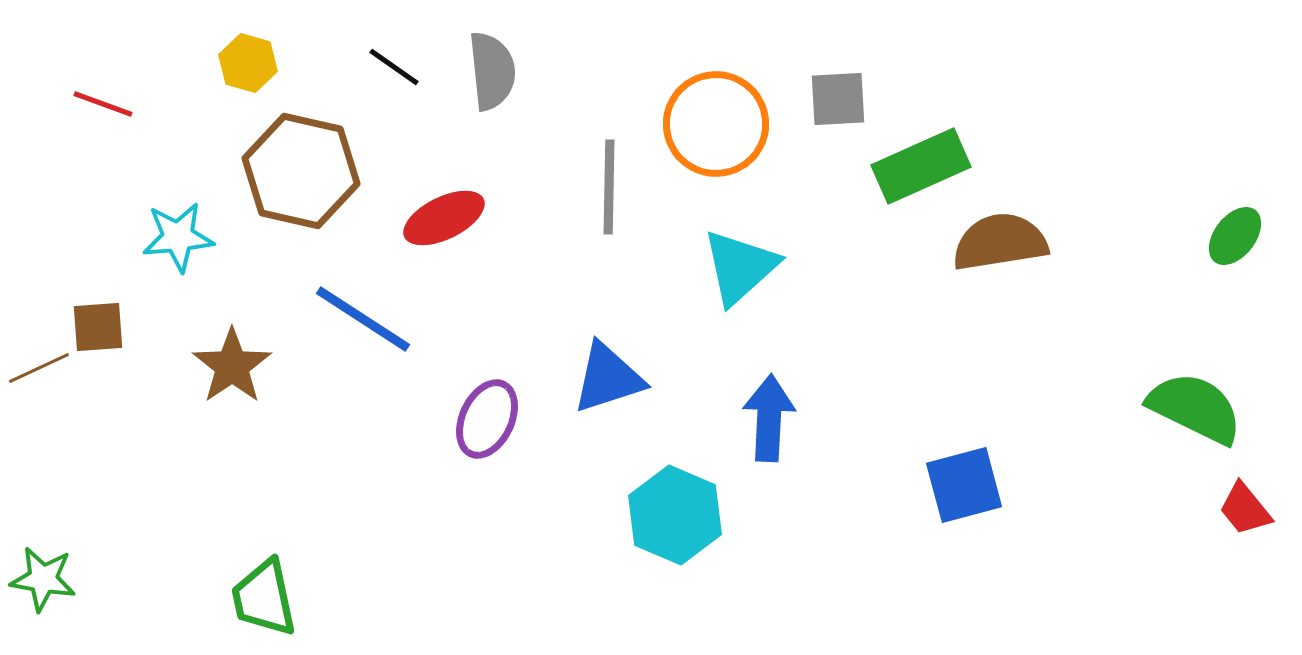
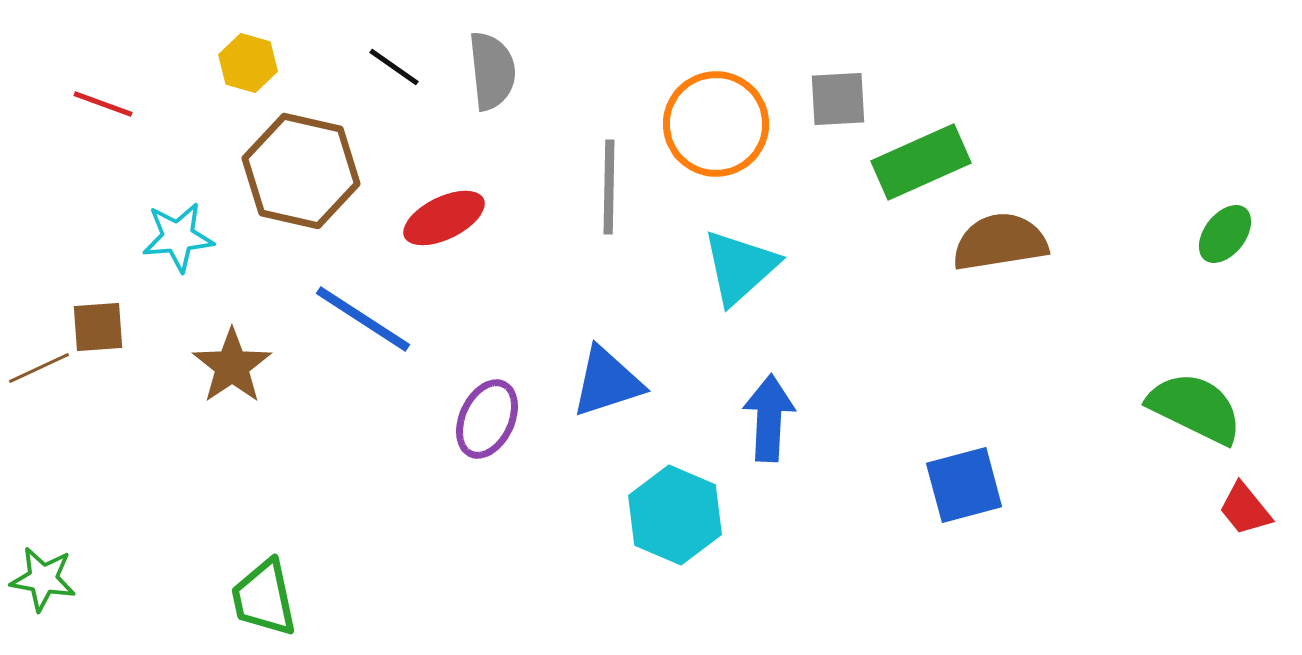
green rectangle: moved 4 px up
green ellipse: moved 10 px left, 2 px up
blue triangle: moved 1 px left, 4 px down
